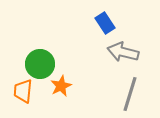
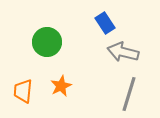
green circle: moved 7 px right, 22 px up
gray line: moved 1 px left
